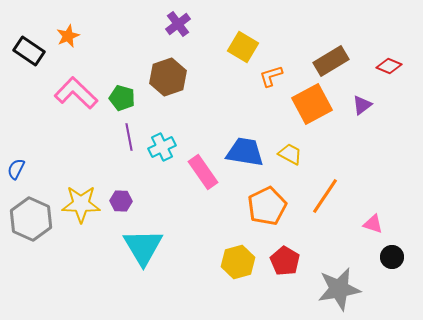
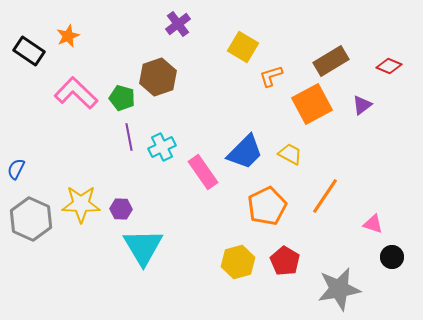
brown hexagon: moved 10 px left
blue trapezoid: rotated 126 degrees clockwise
purple hexagon: moved 8 px down
